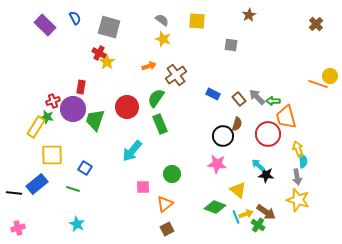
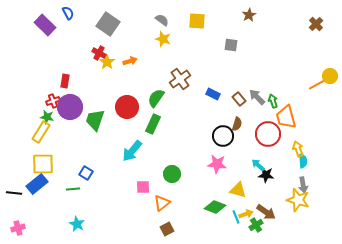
blue semicircle at (75, 18): moved 7 px left, 5 px up
gray square at (109, 27): moved 1 px left, 3 px up; rotated 20 degrees clockwise
orange arrow at (149, 66): moved 19 px left, 5 px up
brown cross at (176, 75): moved 4 px right, 4 px down
orange line at (318, 84): rotated 48 degrees counterclockwise
red rectangle at (81, 87): moved 16 px left, 6 px up
green arrow at (273, 101): rotated 72 degrees clockwise
purple circle at (73, 109): moved 3 px left, 2 px up
green rectangle at (160, 124): moved 7 px left; rotated 48 degrees clockwise
yellow rectangle at (36, 127): moved 5 px right, 5 px down
yellow square at (52, 155): moved 9 px left, 9 px down
blue square at (85, 168): moved 1 px right, 5 px down
gray arrow at (297, 177): moved 6 px right, 8 px down
green line at (73, 189): rotated 24 degrees counterclockwise
yellow triangle at (238, 190): rotated 24 degrees counterclockwise
orange triangle at (165, 204): moved 3 px left, 1 px up
green cross at (258, 225): moved 2 px left; rotated 24 degrees clockwise
